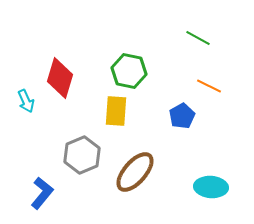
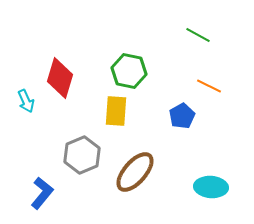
green line: moved 3 px up
